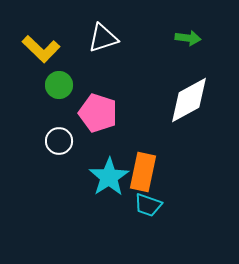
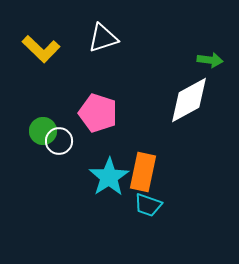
green arrow: moved 22 px right, 22 px down
green circle: moved 16 px left, 46 px down
